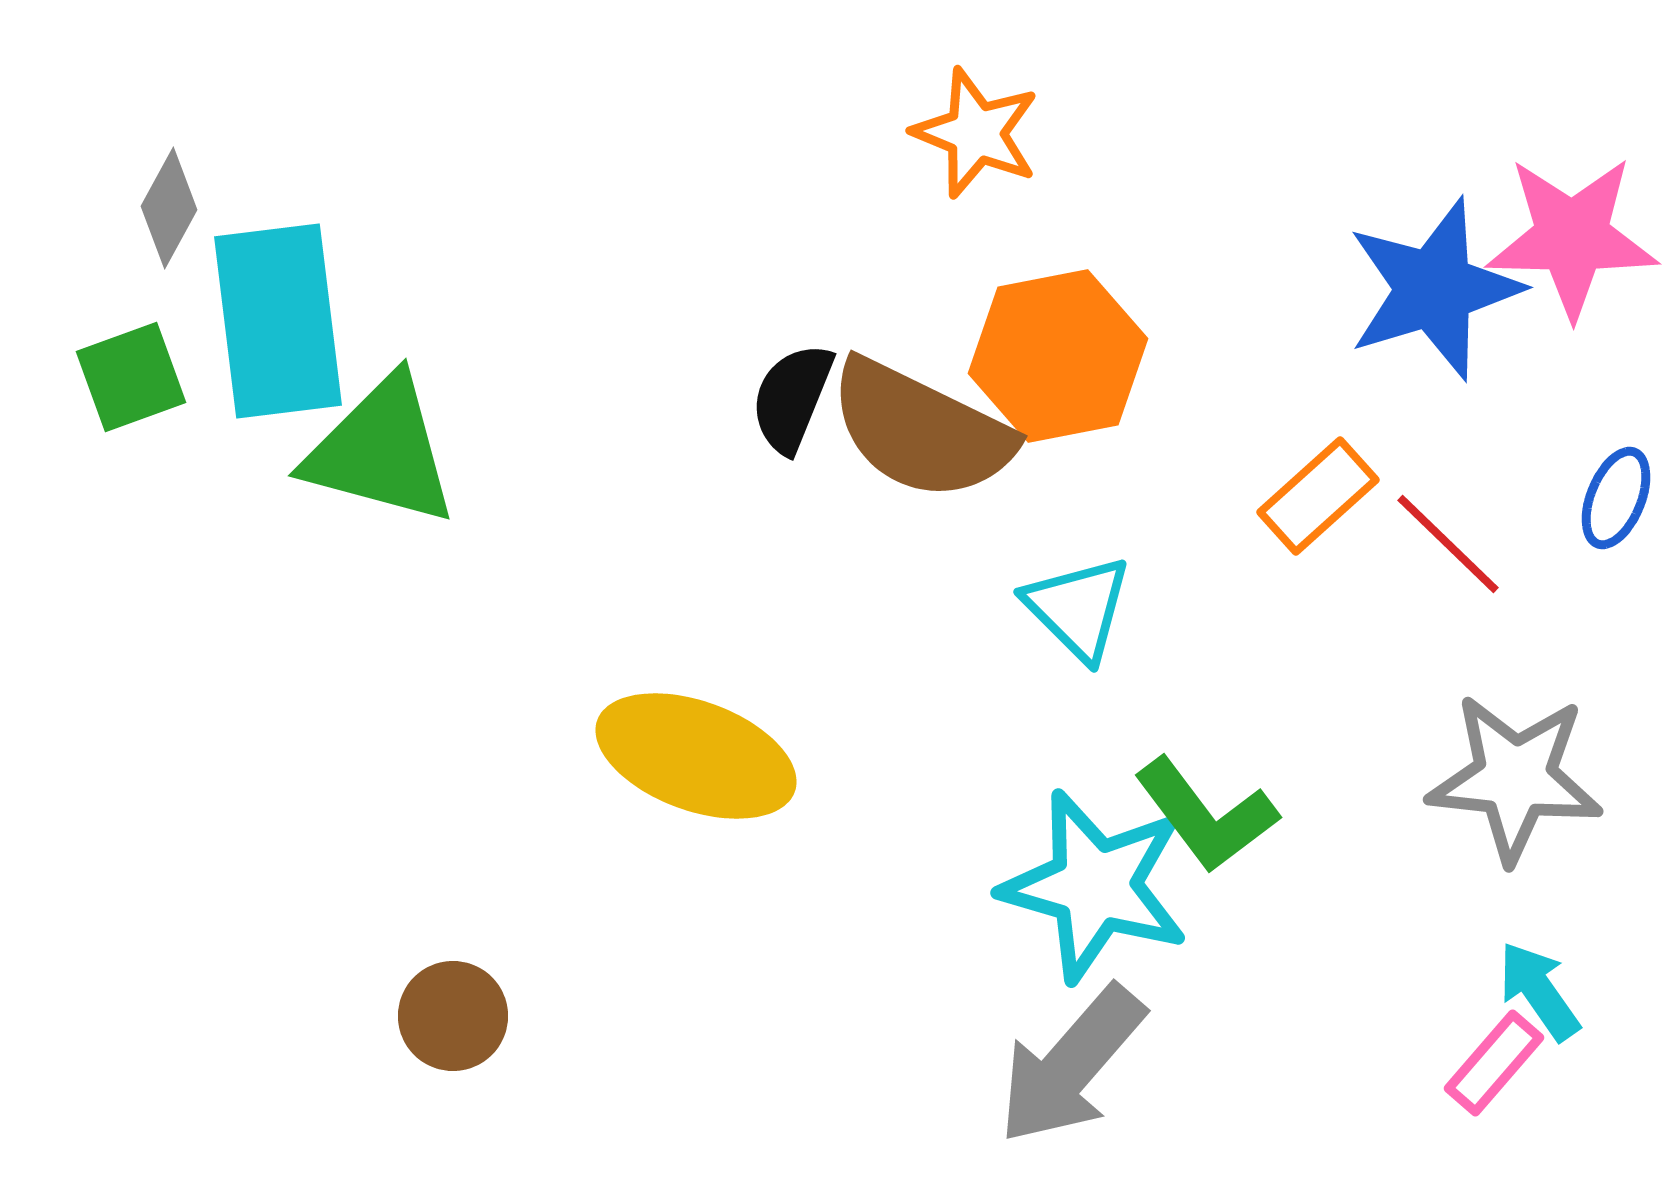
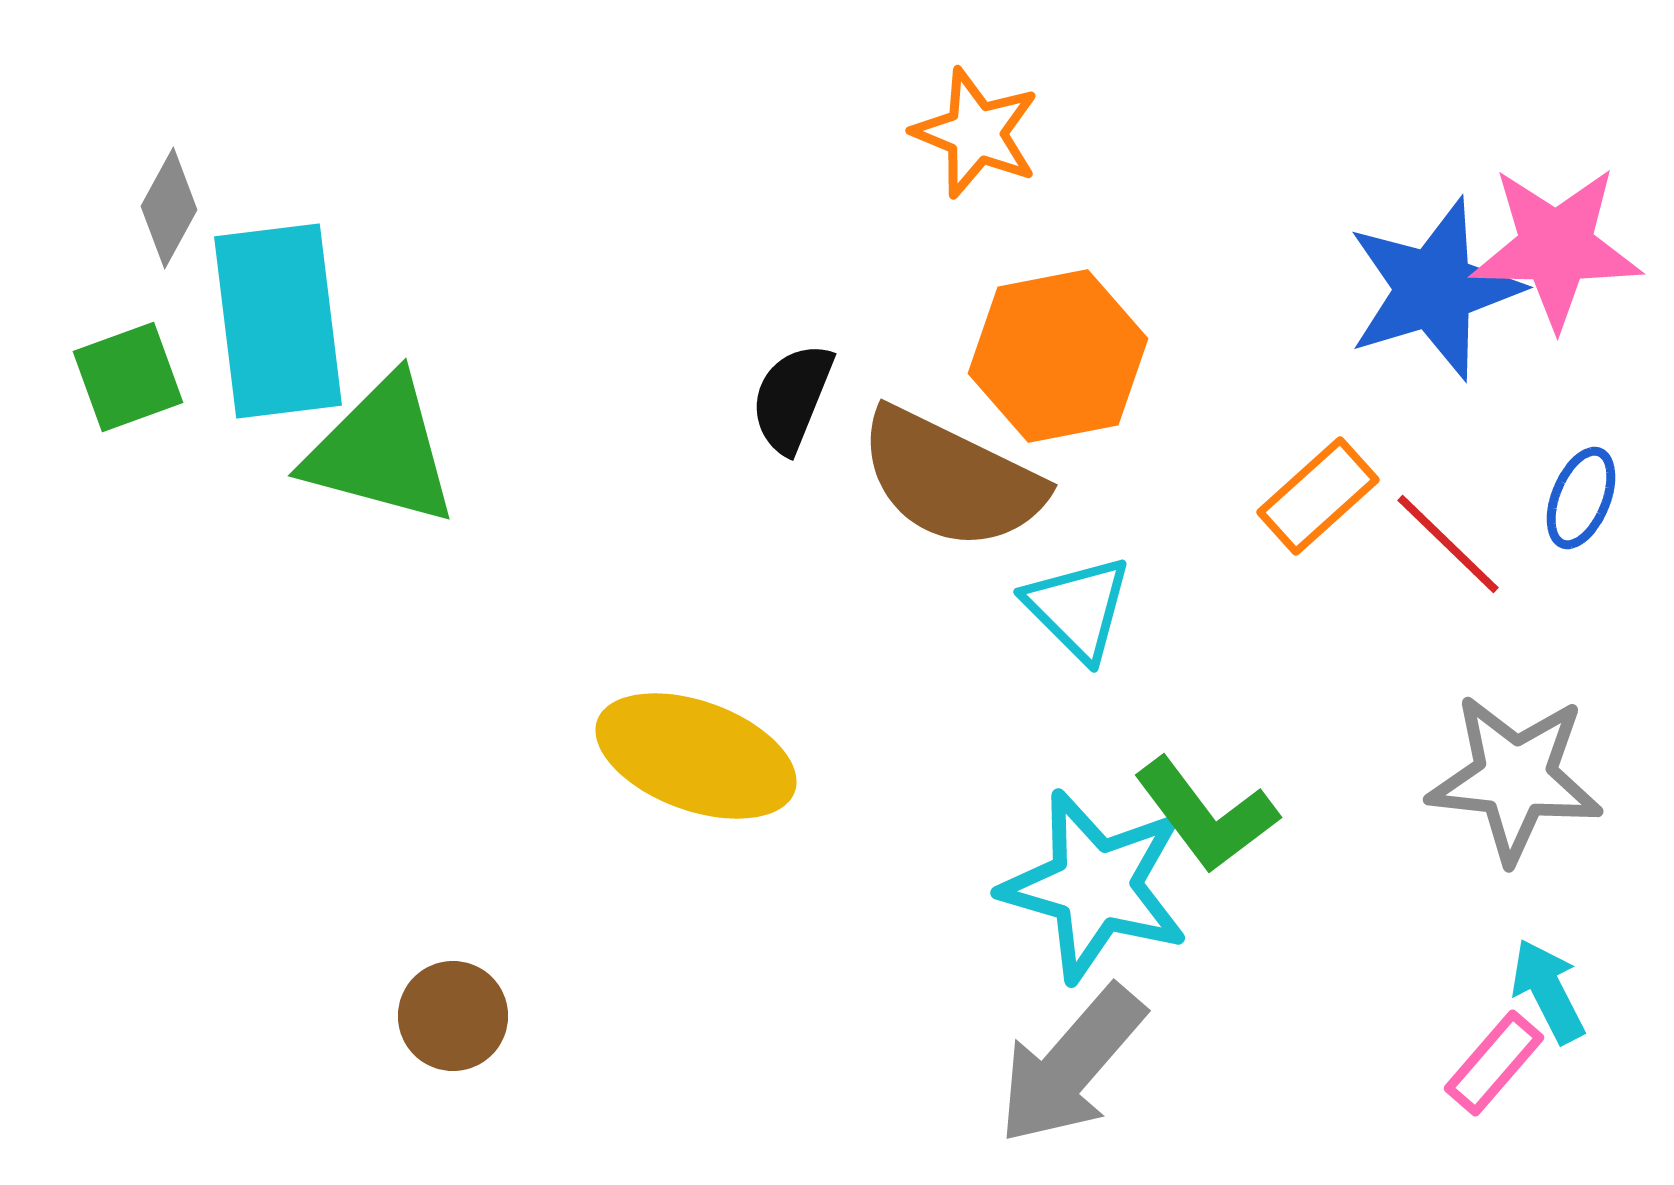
pink star: moved 16 px left, 10 px down
green square: moved 3 px left
brown semicircle: moved 30 px right, 49 px down
blue ellipse: moved 35 px left
cyan arrow: moved 9 px right; rotated 8 degrees clockwise
